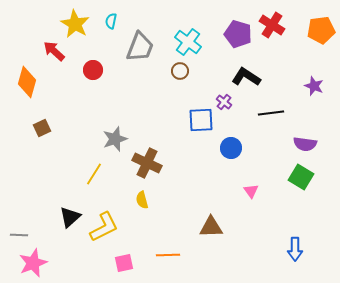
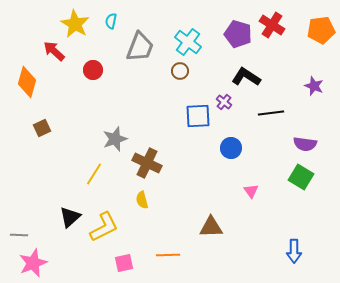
blue square: moved 3 px left, 4 px up
blue arrow: moved 1 px left, 2 px down
